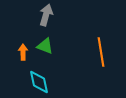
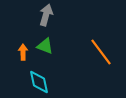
orange line: rotated 28 degrees counterclockwise
